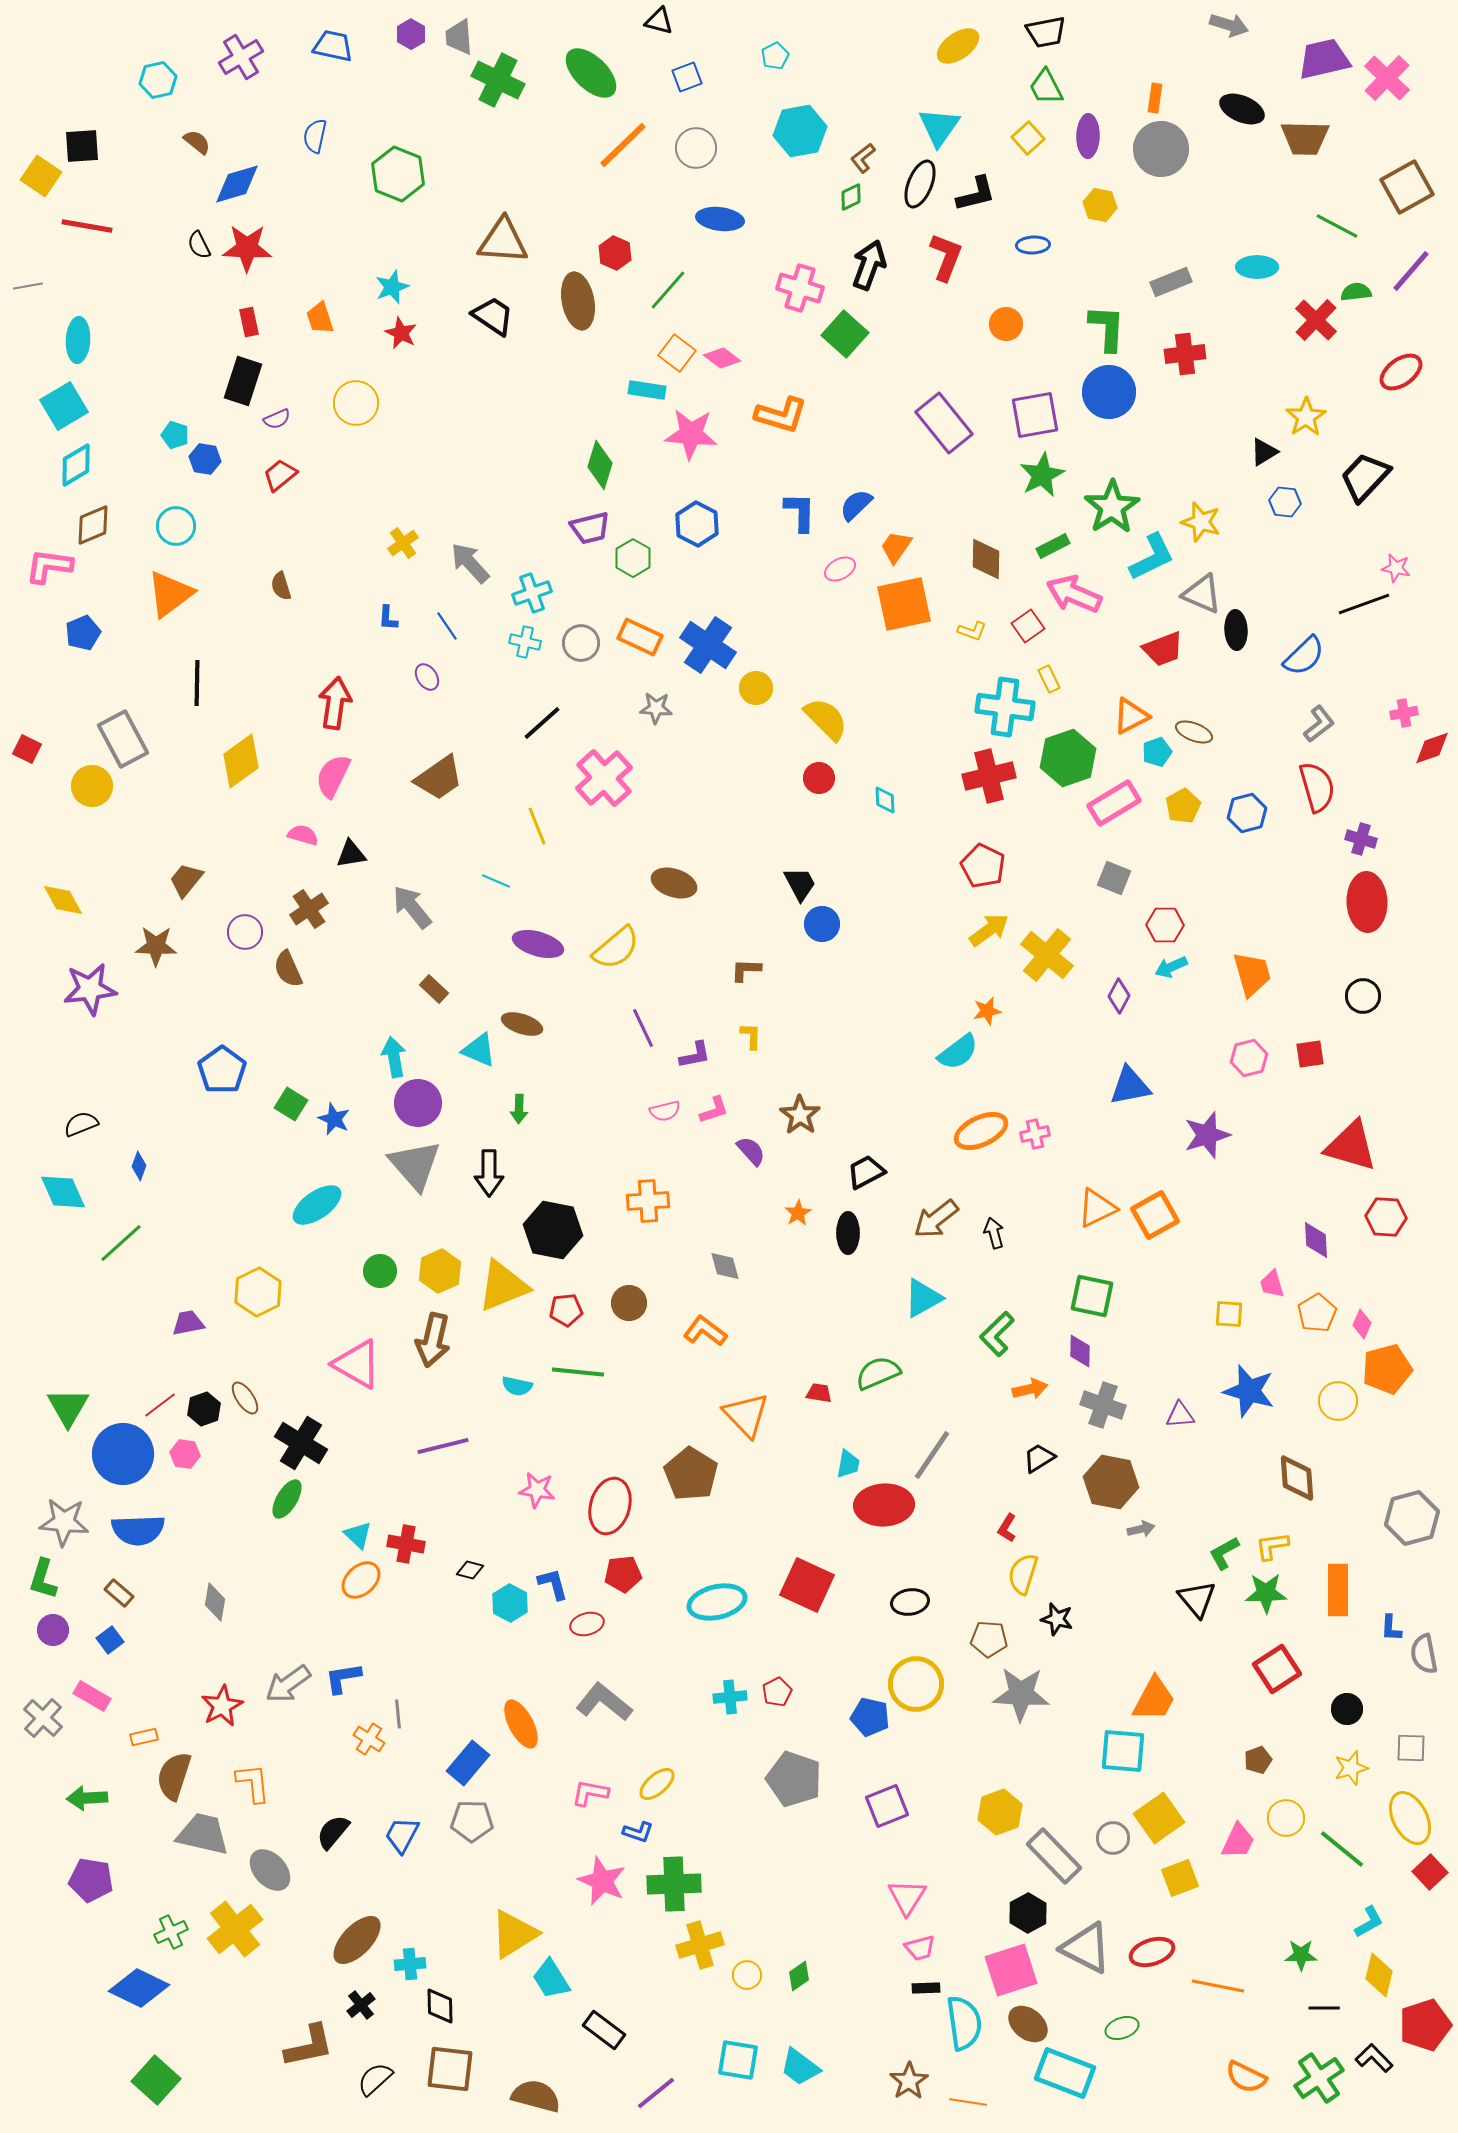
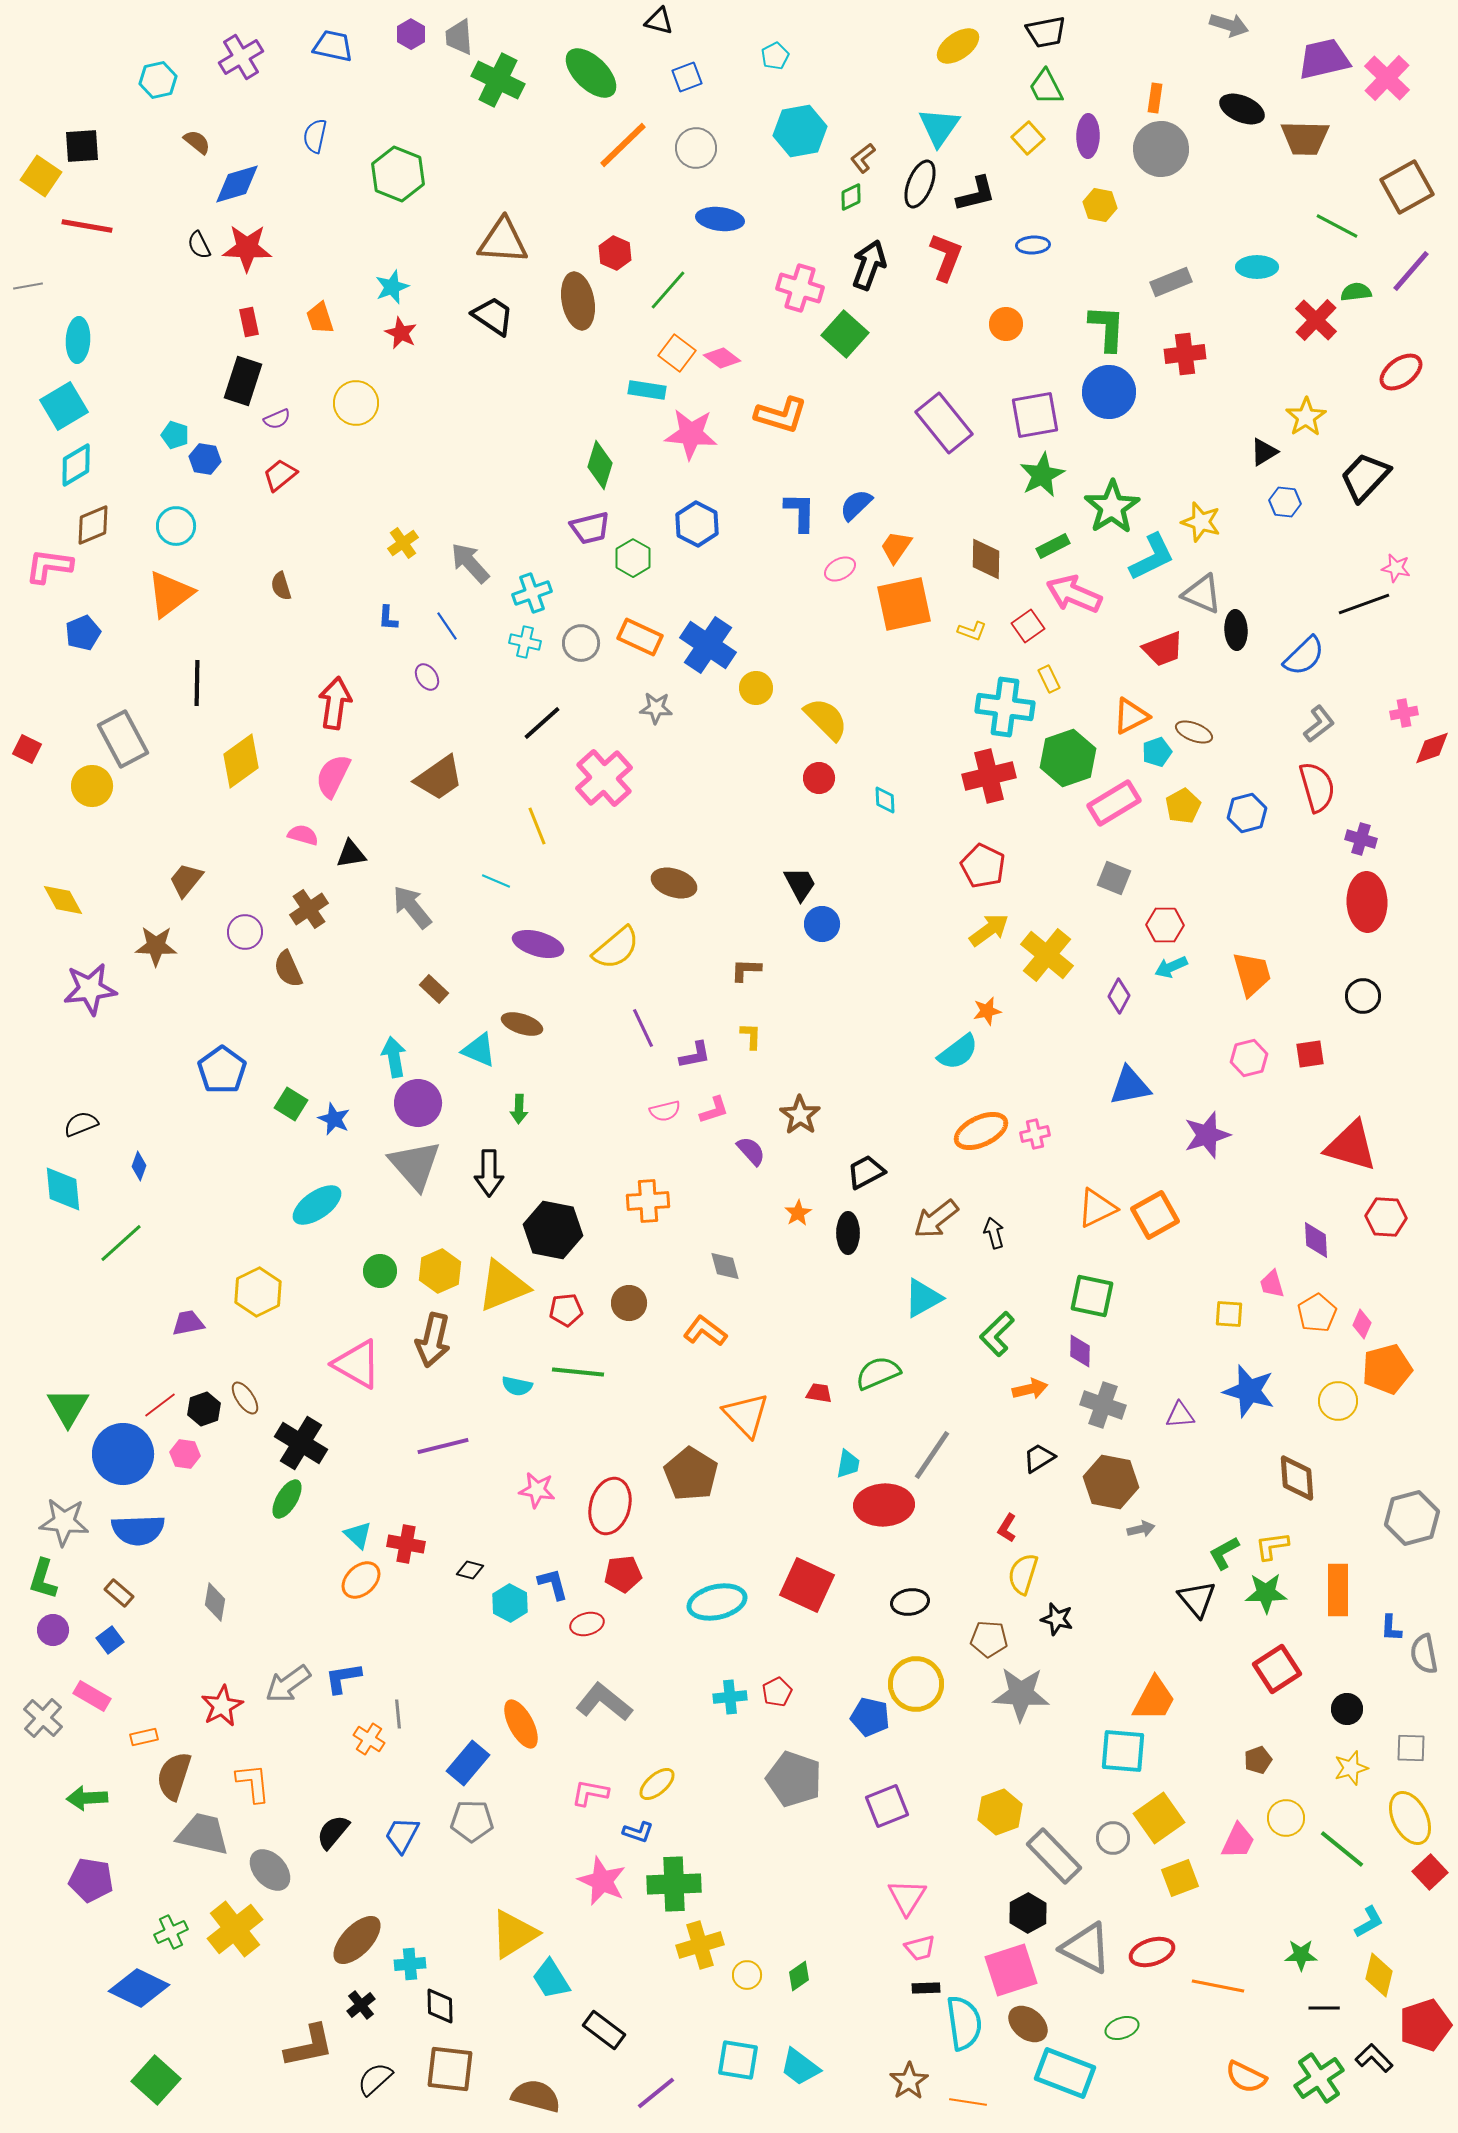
cyan diamond at (63, 1192): moved 3 px up; rotated 18 degrees clockwise
